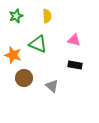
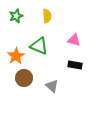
green triangle: moved 1 px right, 2 px down
orange star: moved 3 px right, 1 px down; rotated 24 degrees clockwise
